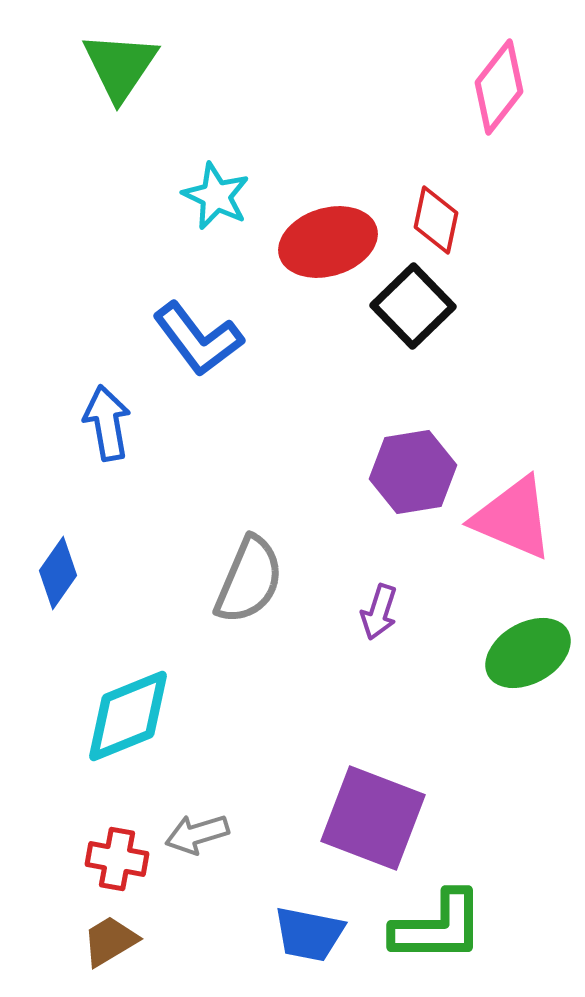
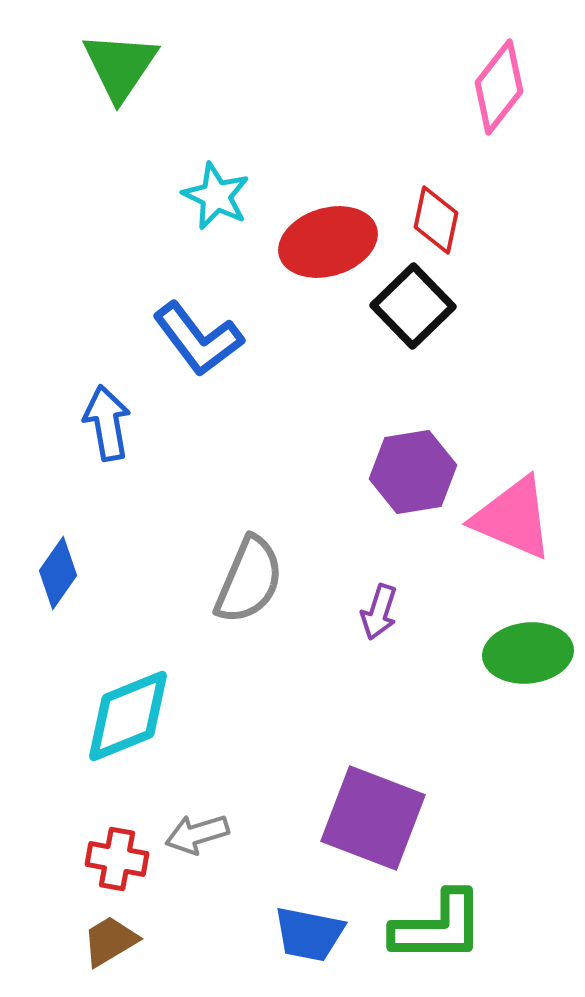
green ellipse: rotated 24 degrees clockwise
